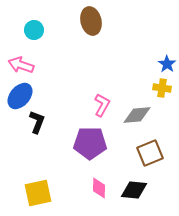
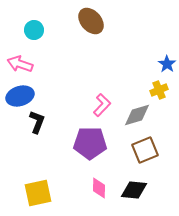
brown ellipse: rotated 28 degrees counterclockwise
pink arrow: moved 1 px left, 1 px up
yellow cross: moved 3 px left, 2 px down; rotated 30 degrees counterclockwise
blue ellipse: rotated 32 degrees clockwise
pink L-shape: rotated 15 degrees clockwise
gray diamond: rotated 12 degrees counterclockwise
brown square: moved 5 px left, 3 px up
